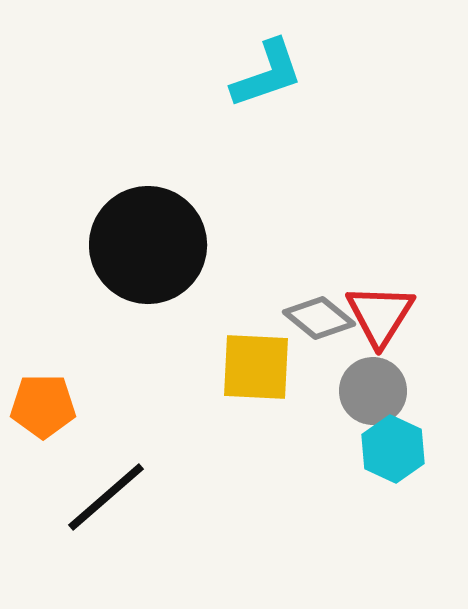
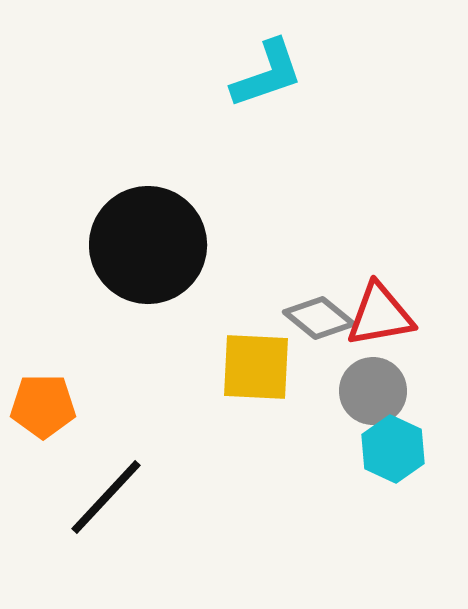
red triangle: rotated 48 degrees clockwise
black line: rotated 6 degrees counterclockwise
